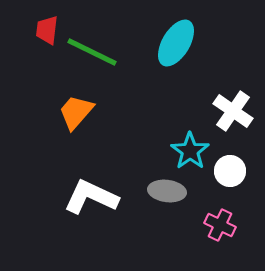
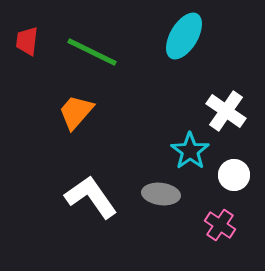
red trapezoid: moved 20 px left, 11 px down
cyan ellipse: moved 8 px right, 7 px up
white cross: moved 7 px left
white circle: moved 4 px right, 4 px down
gray ellipse: moved 6 px left, 3 px down
white L-shape: rotated 30 degrees clockwise
pink cross: rotated 8 degrees clockwise
